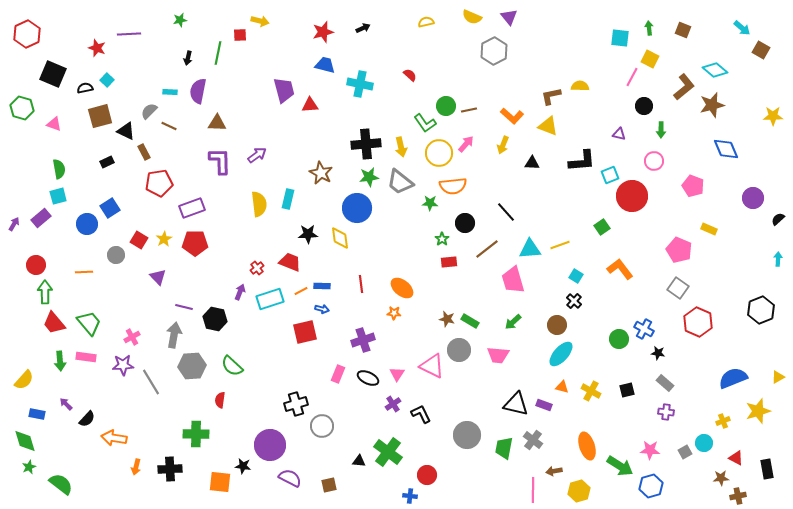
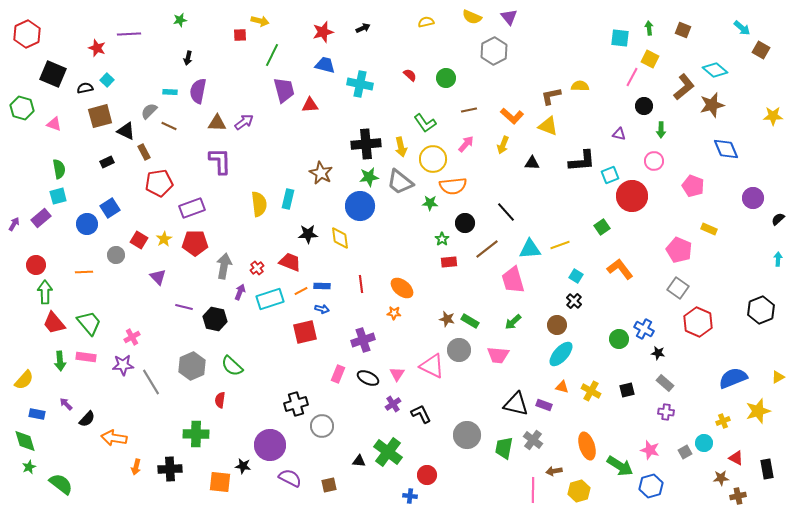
green line at (218, 53): moved 54 px right, 2 px down; rotated 15 degrees clockwise
green circle at (446, 106): moved 28 px up
yellow circle at (439, 153): moved 6 px left, 6 px down
purple arrow at (257, 155): moved 13 px left, 33 px up
blue circle at (357, 208): moved 3 px right, 2 px up
gray arrow at (174, 335): moved 50 px right, 69 px up
gray hexagon at (192, 366): rotated 20 degrees counterclockwise
pink star at (650, 450): rotated 12 degrees clockwise
